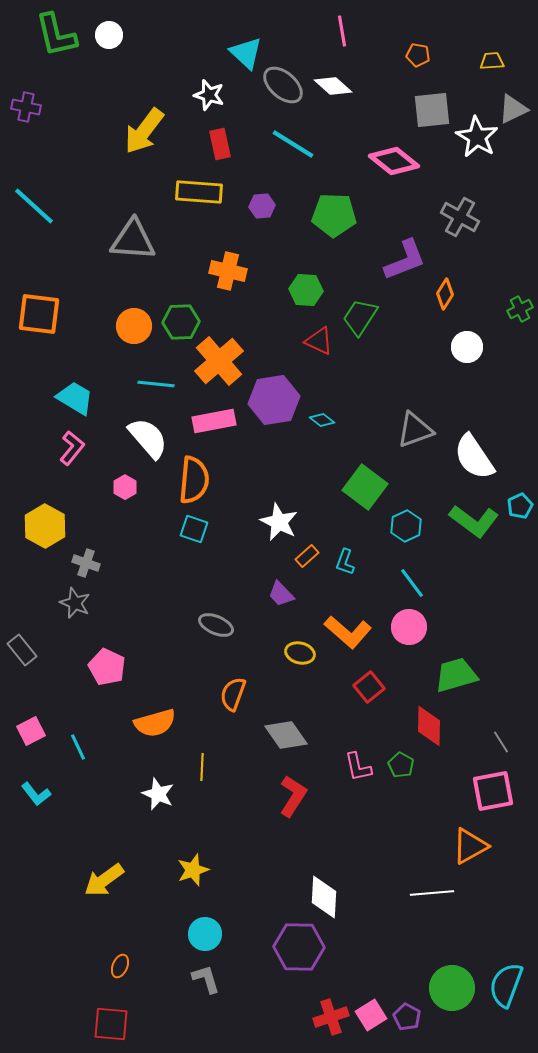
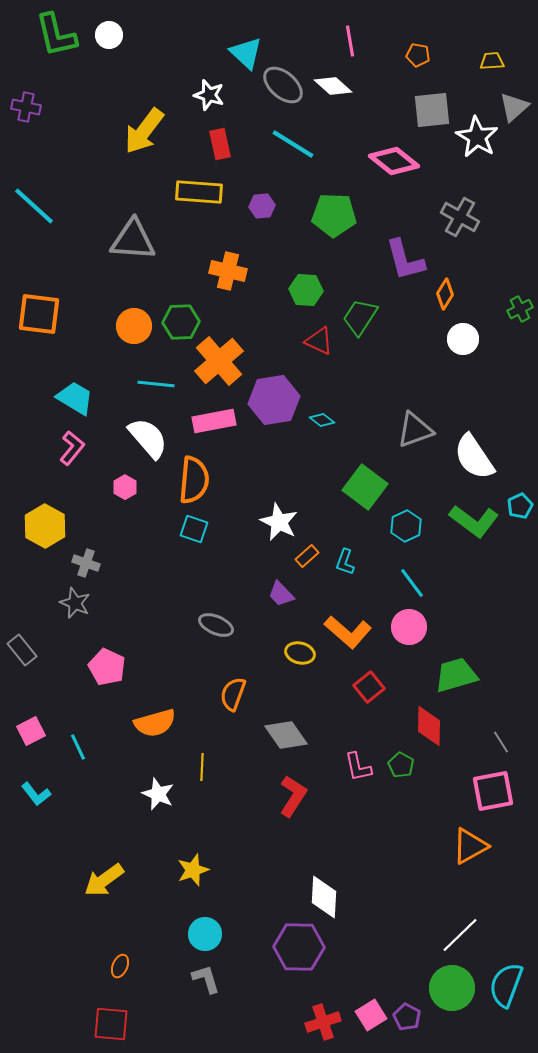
pink line at (342, 31): moved 8 px right, 10 px down
gray triangle at (513, 109): moved 1 px right, 2 px up; rotated 16 degrees counterclockwise
purple L-shape at (405, 260): rotated 96 degrees clockwise
white circle at (467, 347): moved 4 px left, 8 px up
white line at (432, 893): moved 28 px right, 42 px down; rotated 39 degrees counterclockwise
red cross at (331, 1017): moved 8 px left, 5 px down
